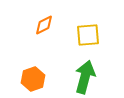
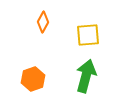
orange diamond: moved 1 px left, 3 px up; rotated 35 degrees counterclockwise
green arrow: moved 1 px right, 1 px up
